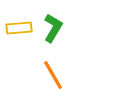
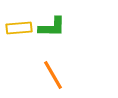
green L-shape: moved 1 px left, 1 px up; rotated 60 degrees clockwise
